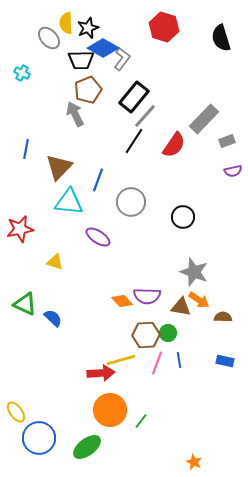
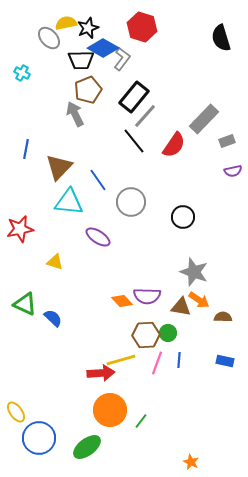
yellow semicircle at (66, 23): rotated 80 degrees clockwise
red hexagon at (164, 27): moved 22 px left
black line at (134, 141): rotated 72 degrees counterclockwise
blue line at (98, 180): rotated 55 degrees counterclockwise
blue line at (179, 360): rotated 14 degrees clockwise
orange star at (194, 462): moved 3 px left
